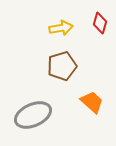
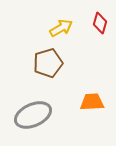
yellow arrow: rotated 20 degrees counterclockwise
brown pentagon: moved 14 px left, 3 px up
orange trapezoid: rotated 45 degrees counterclockwise
